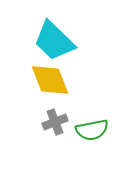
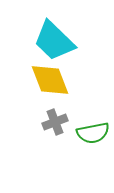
green semicircle: moved 1 px right, 3 px down
